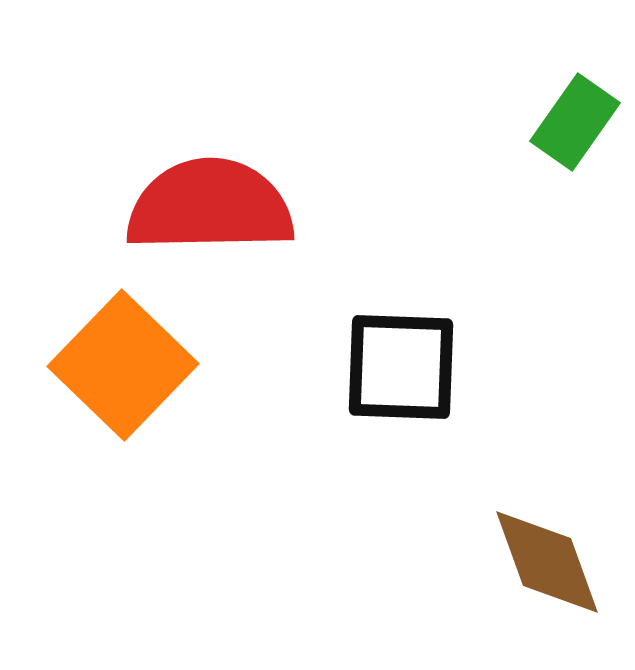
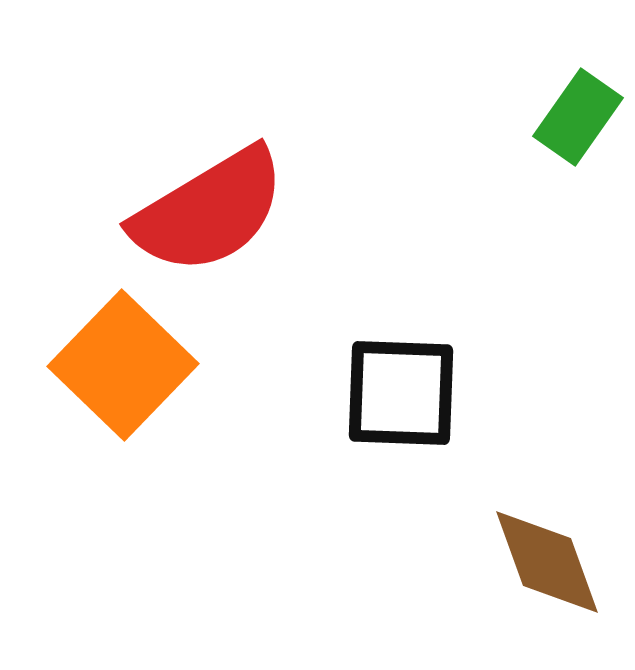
green rectangle: moved 3 px right, 5 px up
red semicircle: moved 1 px left, 5 px down; rotated 150 degrees clockwise
black square: moved 26 px down
